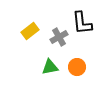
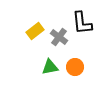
yellow rectangle: moved 5 px right
gray cross: rotated 24 degrees counterclockwise
orange circle: moved 2 px left
